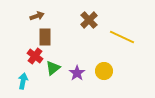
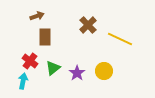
brown cross: moved 1 px left, 5 px down
yellow line: moved 2 px left, 2 px down
red cross: moved 5 px left, 5 px down
